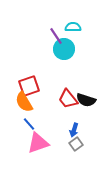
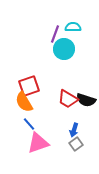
purple line: moved 1 px left, 2 px up; rotated 54 degrees clockwise
red trapezoid: rotated 20 degrees counterclockwise
